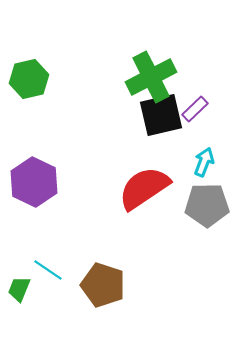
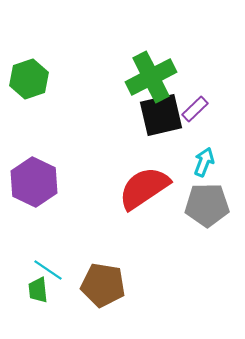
green hexagon: rotated 6 degrees counterclockwise
brown pentagon: rotated 9 degrees counterclockwise
green trapezoid: moved 19 px right, 1 px down; rotated 28 degrees counterclockwise
